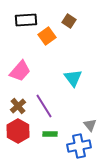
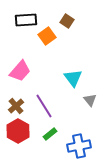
brown square: moved 2 px left
brown cross: moved 2 px left
gray triangle: moved 25 px up
green rectangle: rotated 40 degrees counterclockwise
